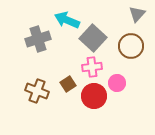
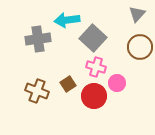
cyan arrow: rotated 30 degrees counterclockwise
gray cross: rotated 10 degrees clockwise
brown circle: moved 9 px right, 1 px down
pink cross: moved 4 px right; rotated 24 degrees clockwise
